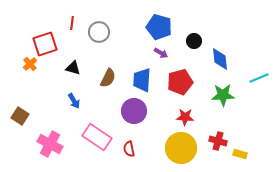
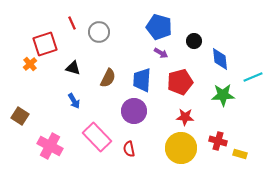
red line: rotated 32 degrees counterclockwise
cyan line: moved 6 px left, 1 px up
pink rectangle: rotated 12 degrees clockwise
pink cross: moved 2 px down
